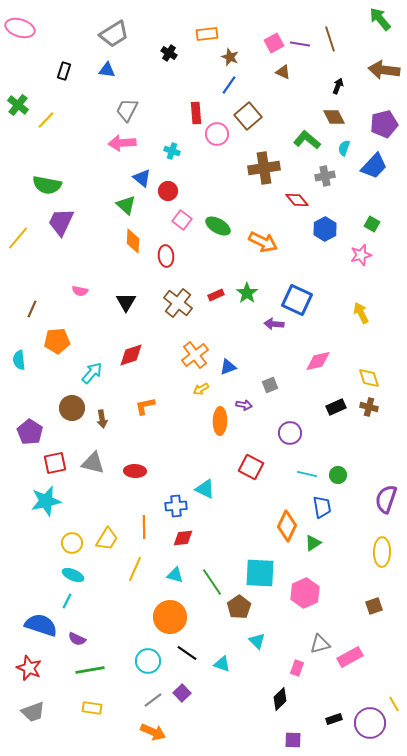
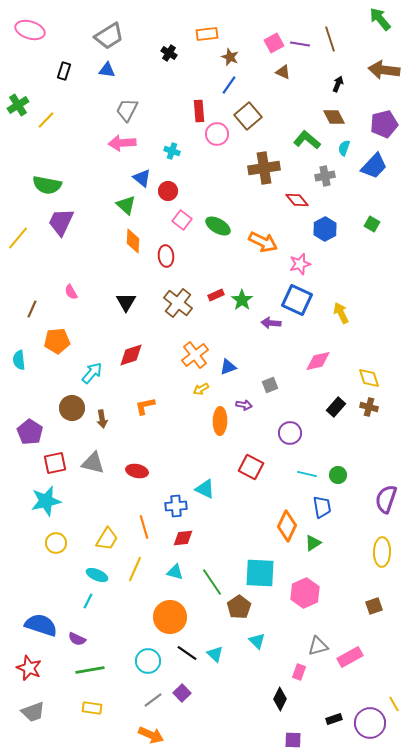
pink ellipse at (20, 28): moved 10 px right, 2 px down
gray trapezoid at (114, 34): moved 5 px left, 2 px down
black arrow at (338, 86): moved 2 px up
green cross at (18, 105): rotated 20 degrees clockwise
red rectangle at (196, 113): moved 3 px right, 2 px up
pink star at (361, 255): moved 61 px left, 9 px down
pink semicircle at (80, 291): moved 9 px left, 1 px down; rotated 49 degrees clockwise
green star at (247, 293): moved 5 px left, 7 px down
yellow arrow at (361, 313): moved 20 px left
purple arrow at (274, 324): moved 3 px left, 1 px up
black rectangle at (336, 407): rotated 24 degrees counterclockwise
red ellipse at (135, 471): moved 2 px right; rotated 10 degrees clockwise
orange line at (144, 527): rotated 15 degrees counterclockwise
yellow circle at (72, 543): moved 16 px left
cyan ellipse at (73, 575): moved 24 px right
cyan triangle at (175, 575): moved 3 px up
cyan line at (67, 601): moved 21 px right
gray triangle at (320, 644): moved 2 px left, 2 px down
cyan triangle at (222, 664): moved 7 px left, 10 px up; rotated 24 degrees clockwise
pink rectangle at (297, 668): moved 2 px right, 4 px down
black diamond at (280, 699): rotated 20 degrees counterclockwise
orange arrow at (153, 732): moved 2 px left, 3 px down
